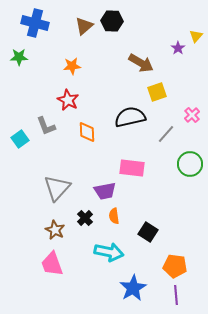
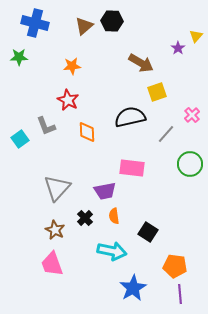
cyan arrow: moved 3 px right, 1 px up
purple line: moved 4 px right, 1 px up
